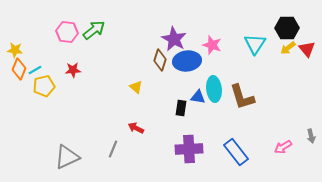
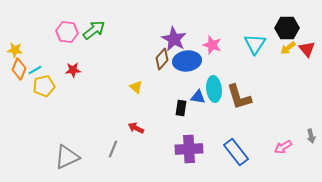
brown diamond: moved 2 px right, 1 px up; rotated 25 degrees clockwise
brown L-shape: moved 3 px left
